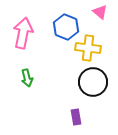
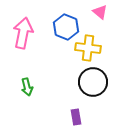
green arrow: moved 9 px down
